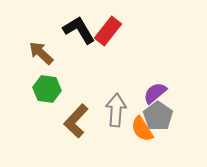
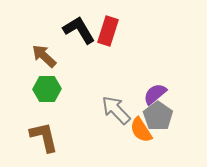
red rectangle: rotated 20 degrees counterclockwise
brown arrow: moved 3 px right, 3 px down
green hexagon: rotated 8 degrees counterclockwise
purple semicircle: moved 1 px down
gray arrow: rotated 48 degrees counterclockwise
brown L-shape: moved 32 px left, 16 px down; rotated 124 degrees clockwise
orange semicircle: moved 1 px left, 1 px down
